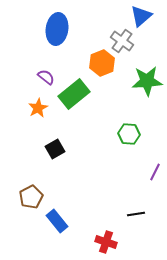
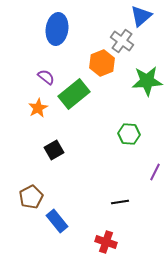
black square: moved 1 px left, 1 px down
black line: moved 16 px left, 12 px up
